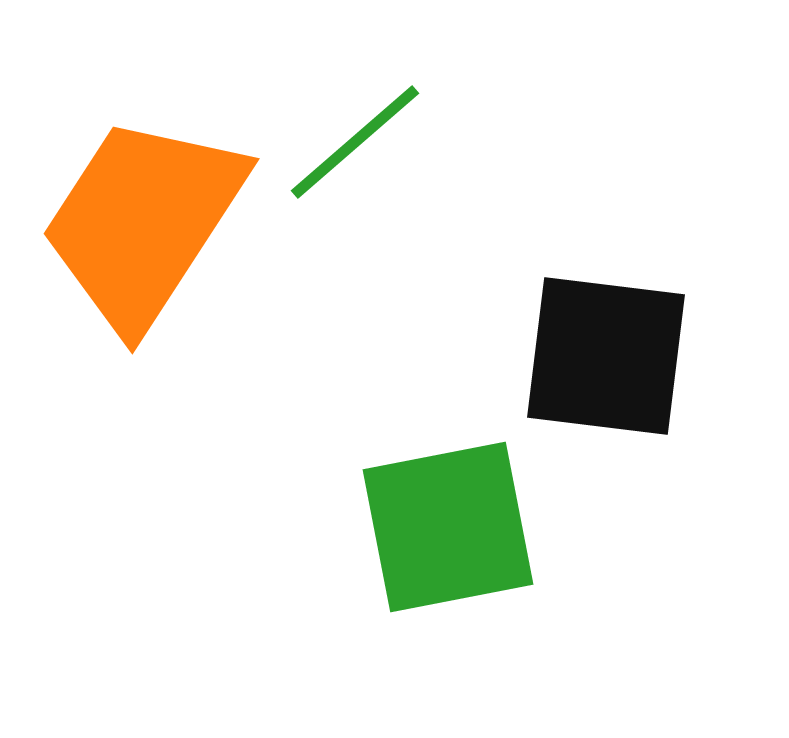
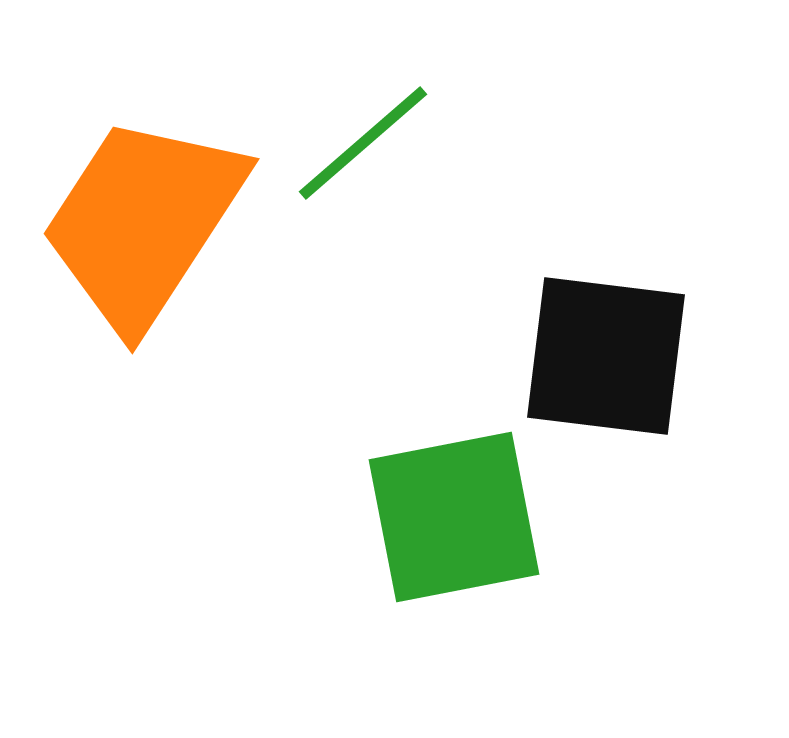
green line: moved 8 px right, 1 px down
green square: moved 6 px right, 10 px up
